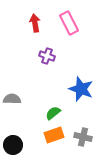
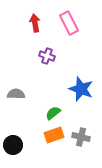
gray semicircle: moved 4 px right, 5 px up
gray cross: moved 2 px left
